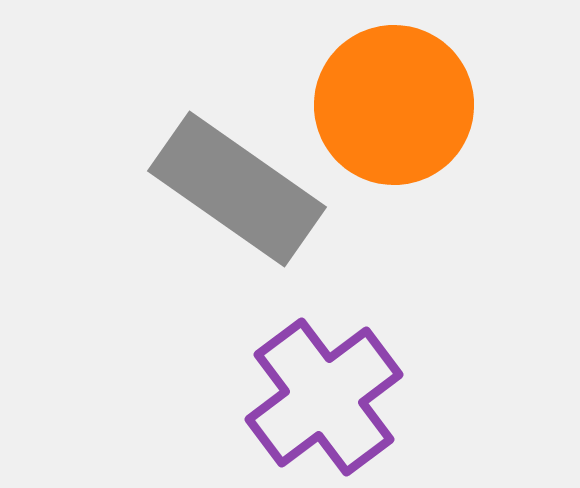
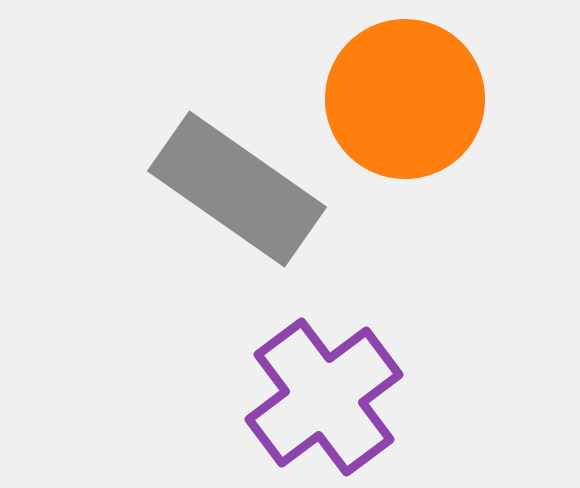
orange circle: moved 11 px right, 6 px up
